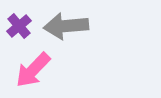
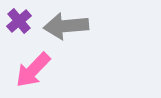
purple cross: moved 5 px up
